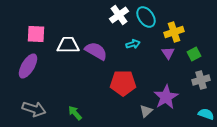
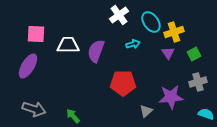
cyan ellipse: moved 5 px right, 5 px down
purple semicircle: rotated 100 degrees counterclockwise
gray cross: moved 3 px left, 2 px down
purple star: moved 5 px right; rotated 25 degrees clockwise
green arrow: moved 2 px left, 3 px down
